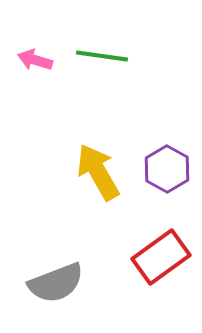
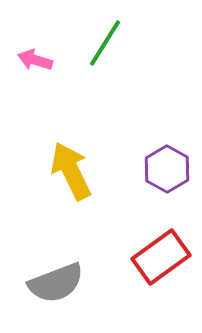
green line: moved 3 px right, 13 px up; rotated 66 degrees counterclockwise
yellow arrow: moved 27 px left, 1 px up; rotated 4 degrees clockwise
